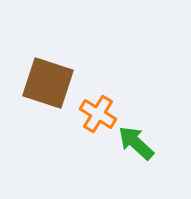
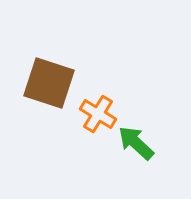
brown square: moved 1 px right
